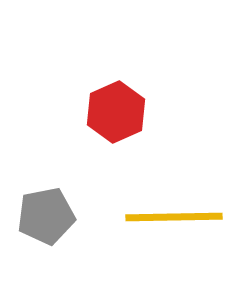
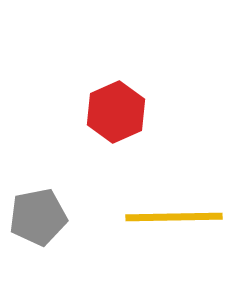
gray pentagon: moved 8 px left, 1 px down
